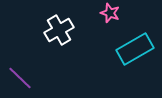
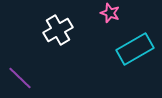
white cross: moved 1 px left
